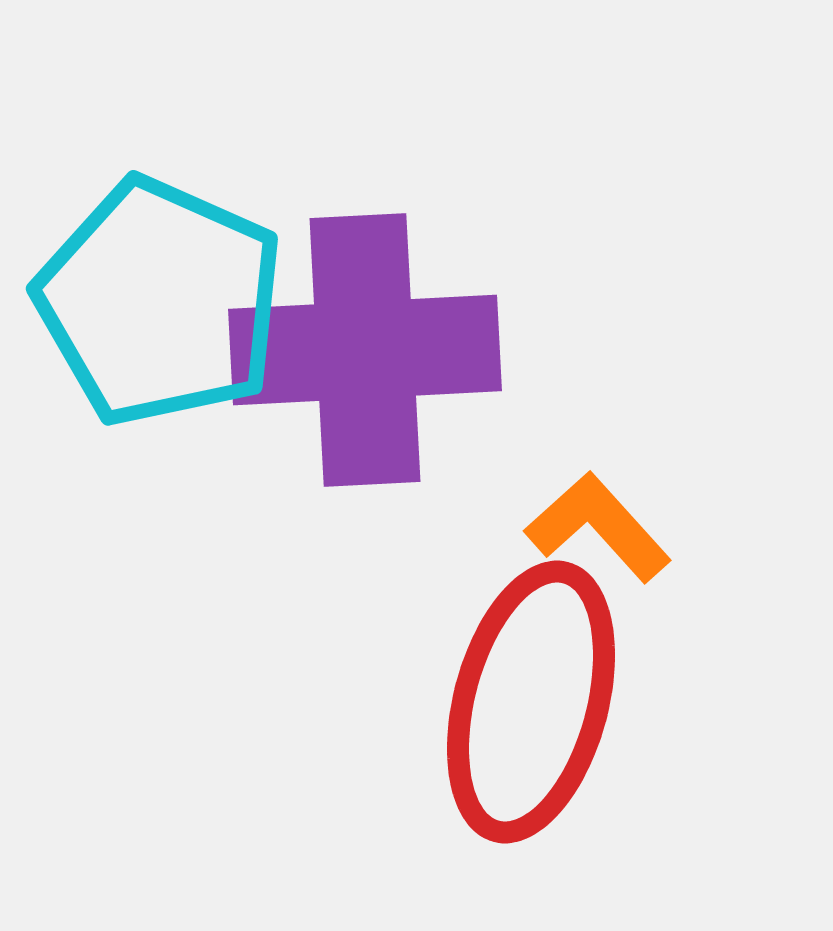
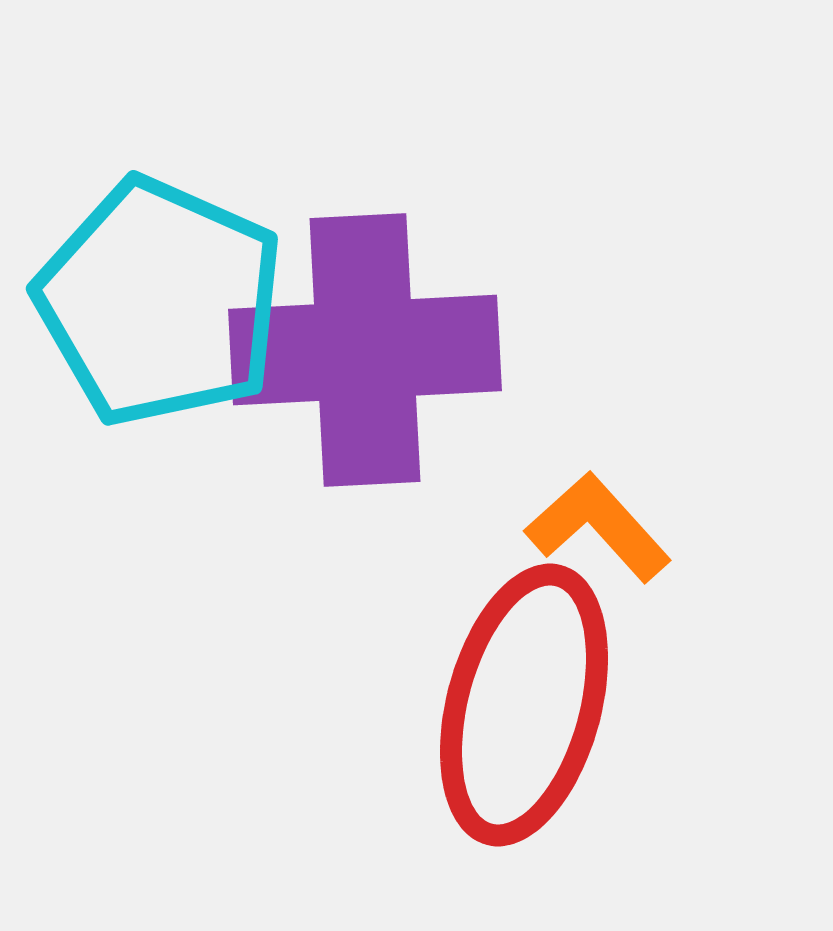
red ellipse: moved 7 px left, 3 px down
